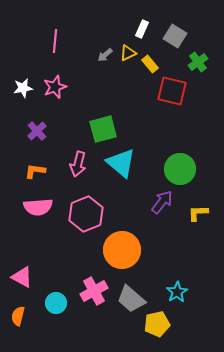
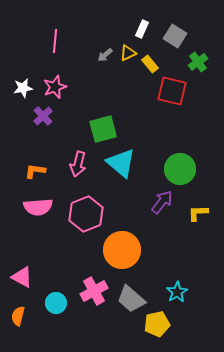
purple cross: moved 6 px right, 15 px up
